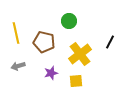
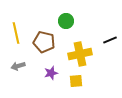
green circle: moved 3 px left
black line: moved 2 px up; rotated 40 degrees clockwise
yellow cross: rotated 25 degrees clockwise
